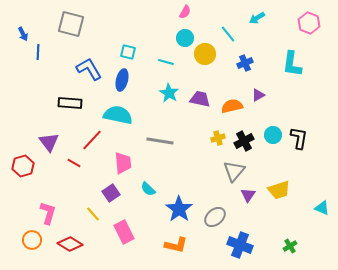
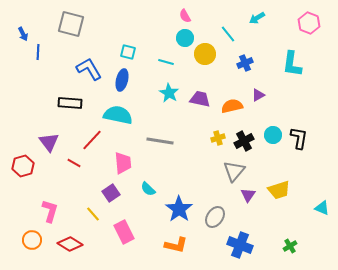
pink semicircle at (185, 12): moved 4 px down; rotated 120 degrees clockwise
pink L-shape at (48, 213): moved 2 px right, 2 px up
gray ellipse at (215, 217): rotated 15 degrees counterclockwise
